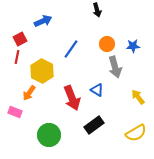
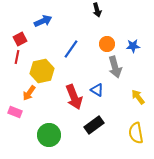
yellow hexagon: rotated 20 degrees clockwise
red arrow: moved 2 px right, 1 px up
yellow semicircle: rotated 110 degrees clockwise
